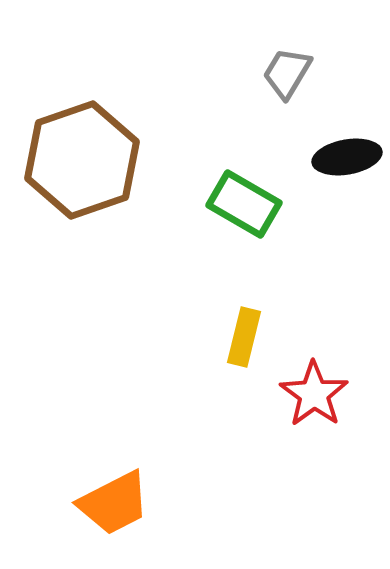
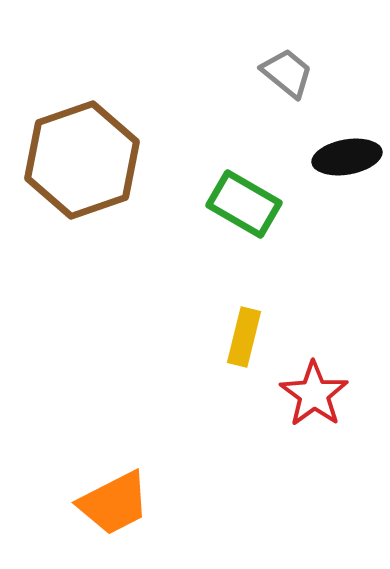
gray trapezoid: rotated 98 degrees clockwise
